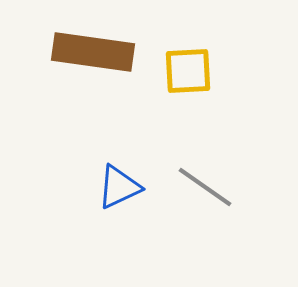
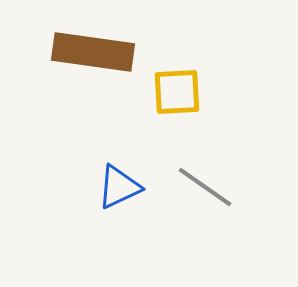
yellow square: moved 11 px left, 21 px down
